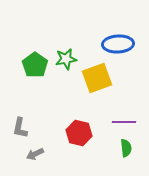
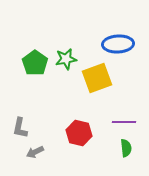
green pentagon: moved 2 px up
gray arrow: moved 2 px up
